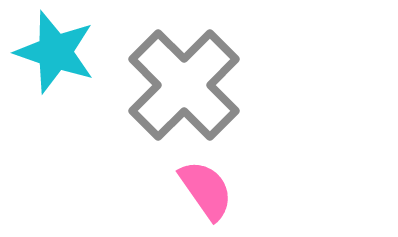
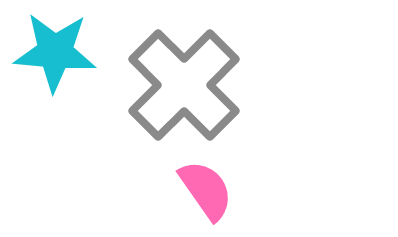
cyan star: rotated 14 degrees counterclockwise
